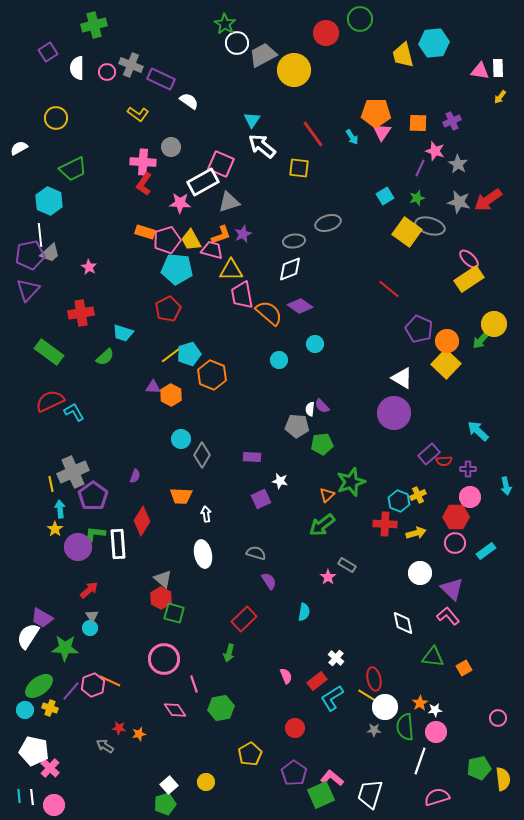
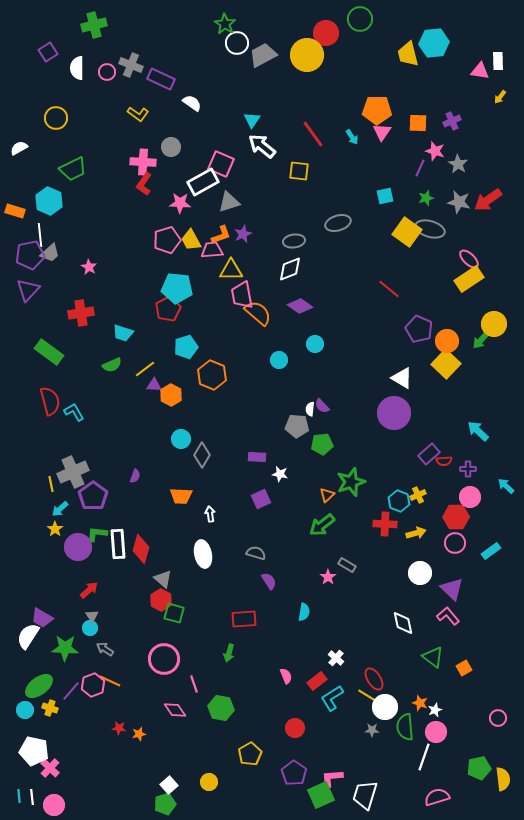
yellow trapezoid at (403, 55): moved 5 px right, 1 px up
white rectangle at (498, 68): moved 7 px up
yellow circle at (294, 70): moved 13 px right, 15 px up
white semicircle at (189, 101): moved 3 px right, 2 px down
orange pentagon at (376, 113): moved 1 px right, 3 px up
yellow square at (299, 168): moved 3 px down
cyan square at (385, 196): rotated 18 degrees clockwise
green star at (417, 198): moved 9 px right
gray ellipse at (328, 223): moved 10 px right
gray ellipse at (430, 226): moved 3 px down
orange rectangle at (145, 232): moved 130 px left, 21 px up
pink trapezoid at (212, 250): rotated 20 degrees counterclockwise
cyan pentagon at (177, 269): moved 19 px down
orange semicircle at (269, 313): moved 11 px left
cyan pentagon at (189, 354): moved 3 px left, 7 px up
yellow line at (171, 355): moved 26 px left, 14 px down
green semicircle at (105, 357): moved 7 px right, 8 px down; rotated 18 degrees clockwise
purple triangle at (153, 387): moved 1 px right, 2 px up
red semicircle at (50, 401): rotated 100 degrees clockwise
purple rectangle at (252, 457): moved 5 px right
white star at (280, 481): moved 7 px up
cyan arrow at (506, 486): rotated 144 degrees clockwise
cyan arrow at (60, 509): rotated 126 degrees counterclockwise
white arrow at (206, 514): moved 4 px right
red diamond at (142, 521): moved 1 px left, 28 px down; rotated 16 degrees counterclockwise
green L-shape at (95, 534): moved 2 px right
cyan rectangle at (486, 551): moved 5 px right
red hexagon at (161, 598): moved 2 px down
red rectangle at (244, 619): rotated 40 degrees clockwise
green triangle at (433, 657): rotated 30 degrees clockwise
red ellipse at (374, 679): rotated 20 degrees counterclockwise
orange star at (420, 703): rotated 21 degrees counterclockwise
green hexagon at (221, 708): rotated 20 degrees clockwise
white star at (435, 710): rotated 16 degrees counterclockwise
gray star at (374, 730): moved 2 px left
gray arrow at (105, 746): moved 97 px up
white line at (420, 761): moved 4 px right, 4 px up
pink L-shape at (332, 778): rotated 45 degrees counterclockwise
yellow circle at (206, 782): moved 3 px right
white trapezoid at (370, 794): moved 5 px left, 1 px down
